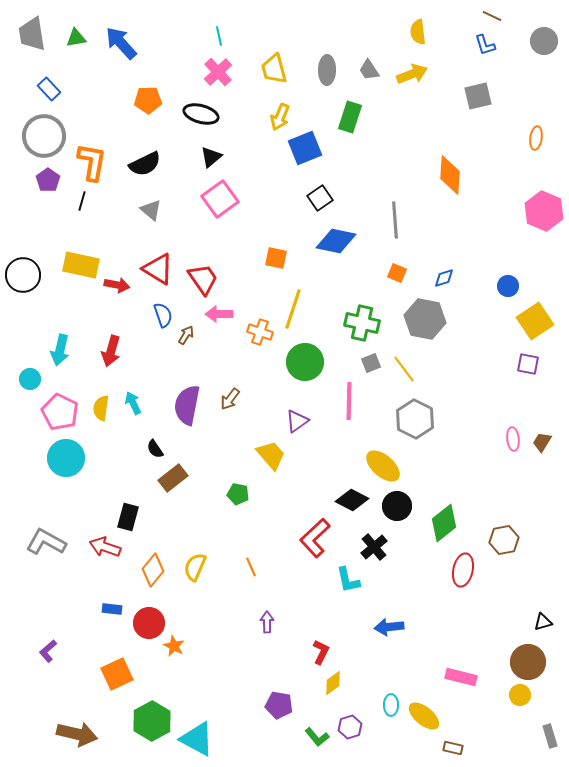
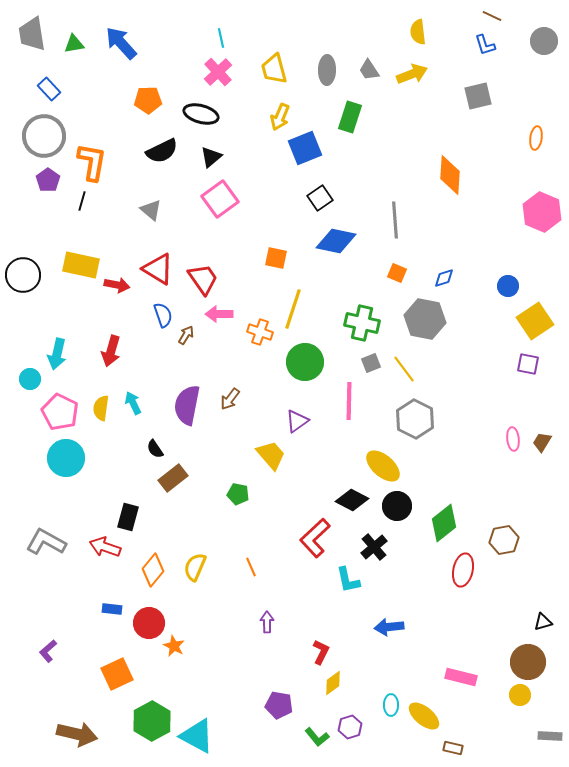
cyan line at (219, 36): moved 2 px right, 2 px down
green triangle at (76, 38): moved 2 px left, 6 px down
black semicircle at (145, 164): moved 17 px right, 13 px up
pink hexagon at (544, 211): moved 2 px left, 1 px down
cyan arrow at (60, 350): moved 3 px left, 4 px down
gray rectangle at (550, 736): rotated 70 degrees counterclockwise
cyan triangle at (197, 739): moved 3 px up
